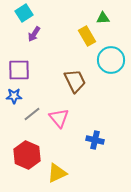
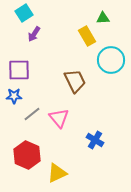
blue cross: rotated 18 degrees clockwise
